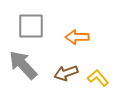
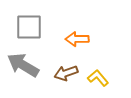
gray square: moved 2 px left, 1 px down
orange arrow: moved 2 px down
gray arrow: rotated 16 degrees counterclockwise
